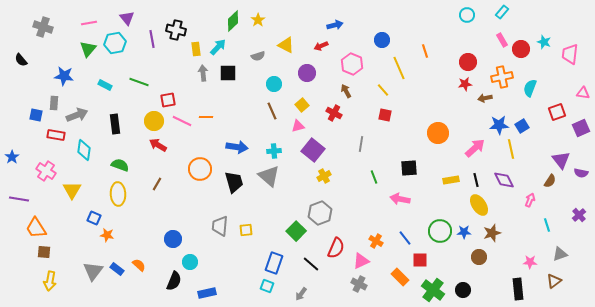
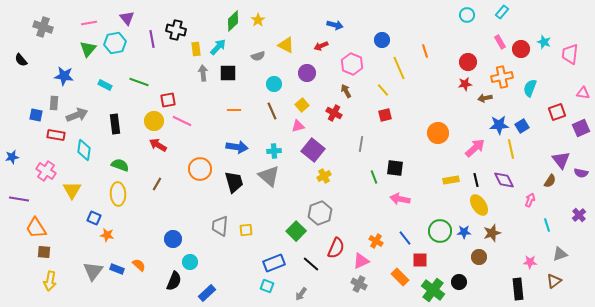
blue arrow at (335, 25): rotated 28 degrees clockwise
pink rectangle at (502, 40): moved 2 px left, 2 px down
red square at (385, 115): rotated 24 degrees counterclockwise
orange line at (206, 117): moved 28 px right, 7 px up
blue star at (12, 157): rotated 24 degrees clockwise
black square at (409, 168): moved 14 px left; rotated 12 degrees clockwise
blue rectangle at (274, 263): rotated 50 degrees clockwise
blue rectangle at (117, 269): rotated 16 degrees counterclockwise
black circle at (463, 290): moved 4 px left, 8 px up
blue rectangle at (207, 293): rotated 30 degrees counterclockwise
